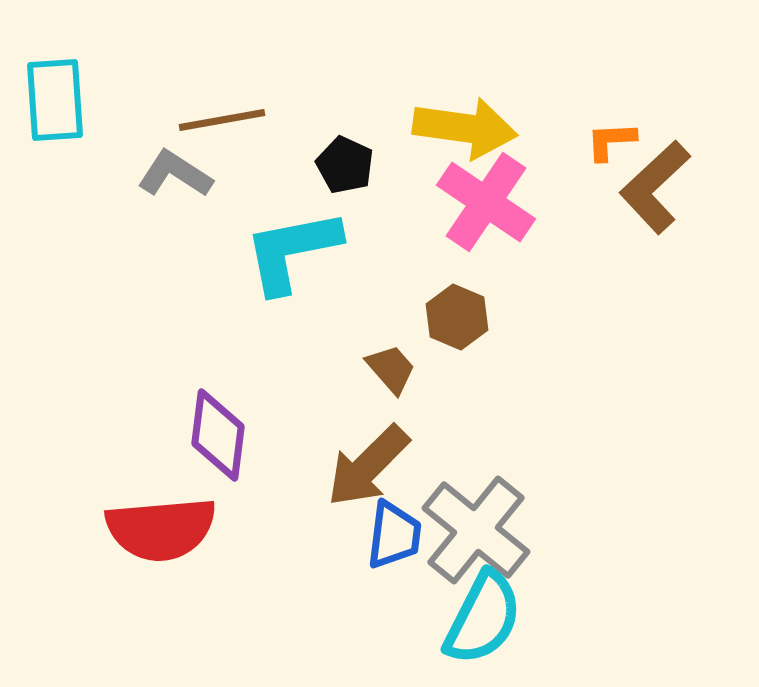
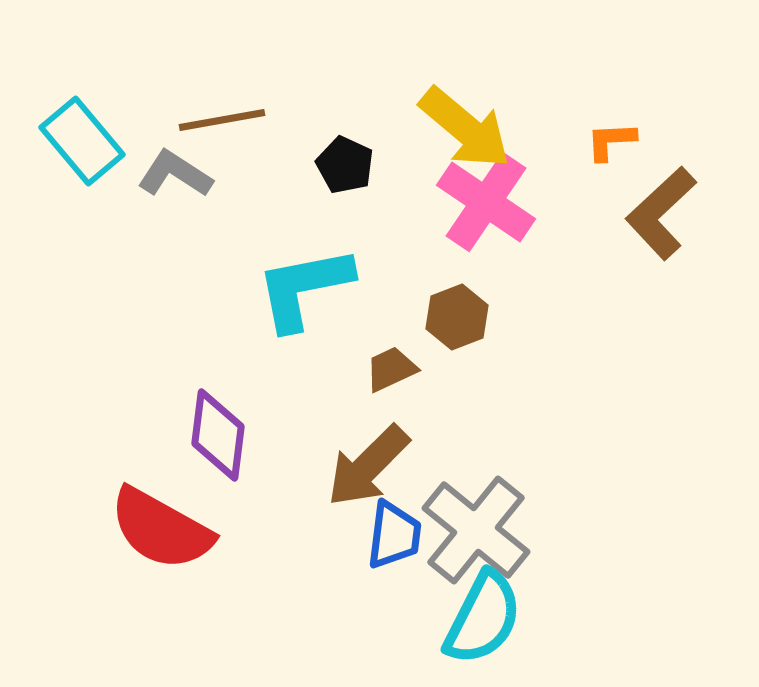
cyan rectangle: moved 27 px right, 41 px down; rotated 36 degrees counterclockwise
yellow arrow: rotated 32 degrees clockwise
brown L-shape: moved 6 px right, 26 px down
cyan L-shape: moved 12 px right, 37 px down
brown hexagon: rotated 16 degrees clockwise
brown trapezoid: rotated 74 degrees counterclockwise
red semicircle: rotated 34 degrees clockwise
